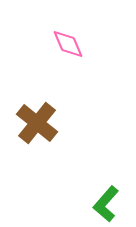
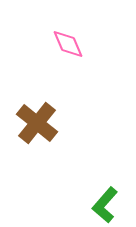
green L-shape: moved 1 px left, 1 px down
